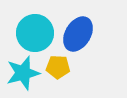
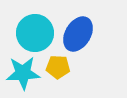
cyan star: rotated 12 degrees clockwise
